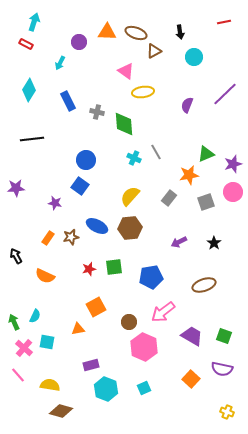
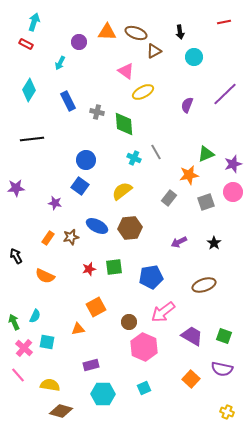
yellow ellipse at (143, 92): rotated 20 degrees counterclockwise
yellow semicircle at (130, 196): moved 8 px left, 5 px up; rotated 10 degrees clockwise
cyan hexagon at (106, 389): moved 3 px left, 5 px down; rotated 20 degrees counterclockwise
